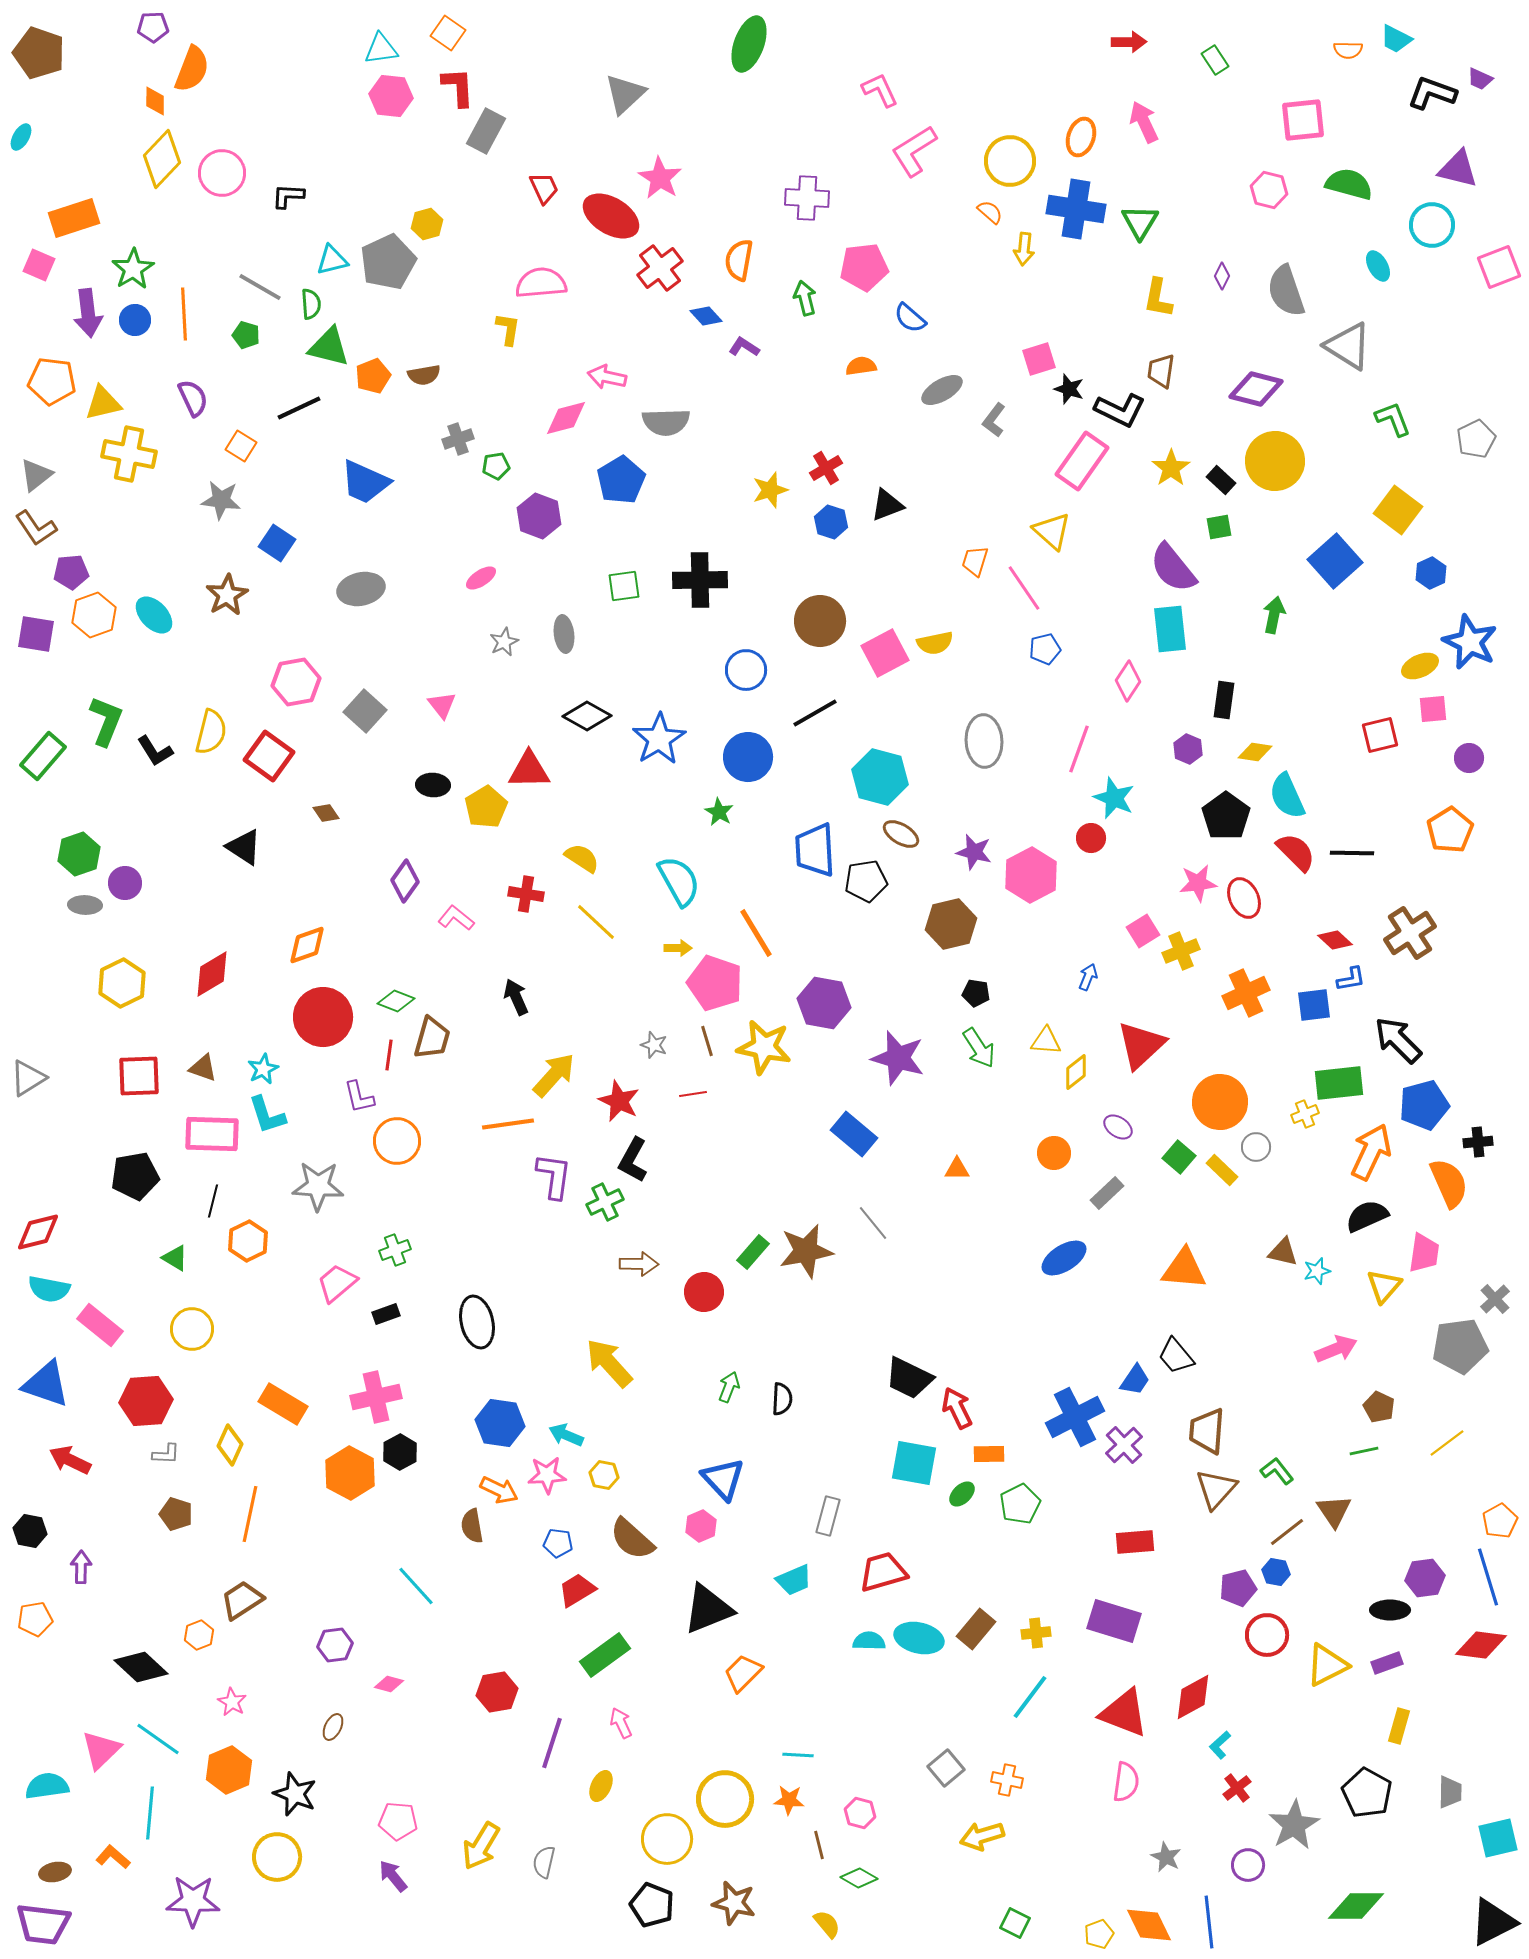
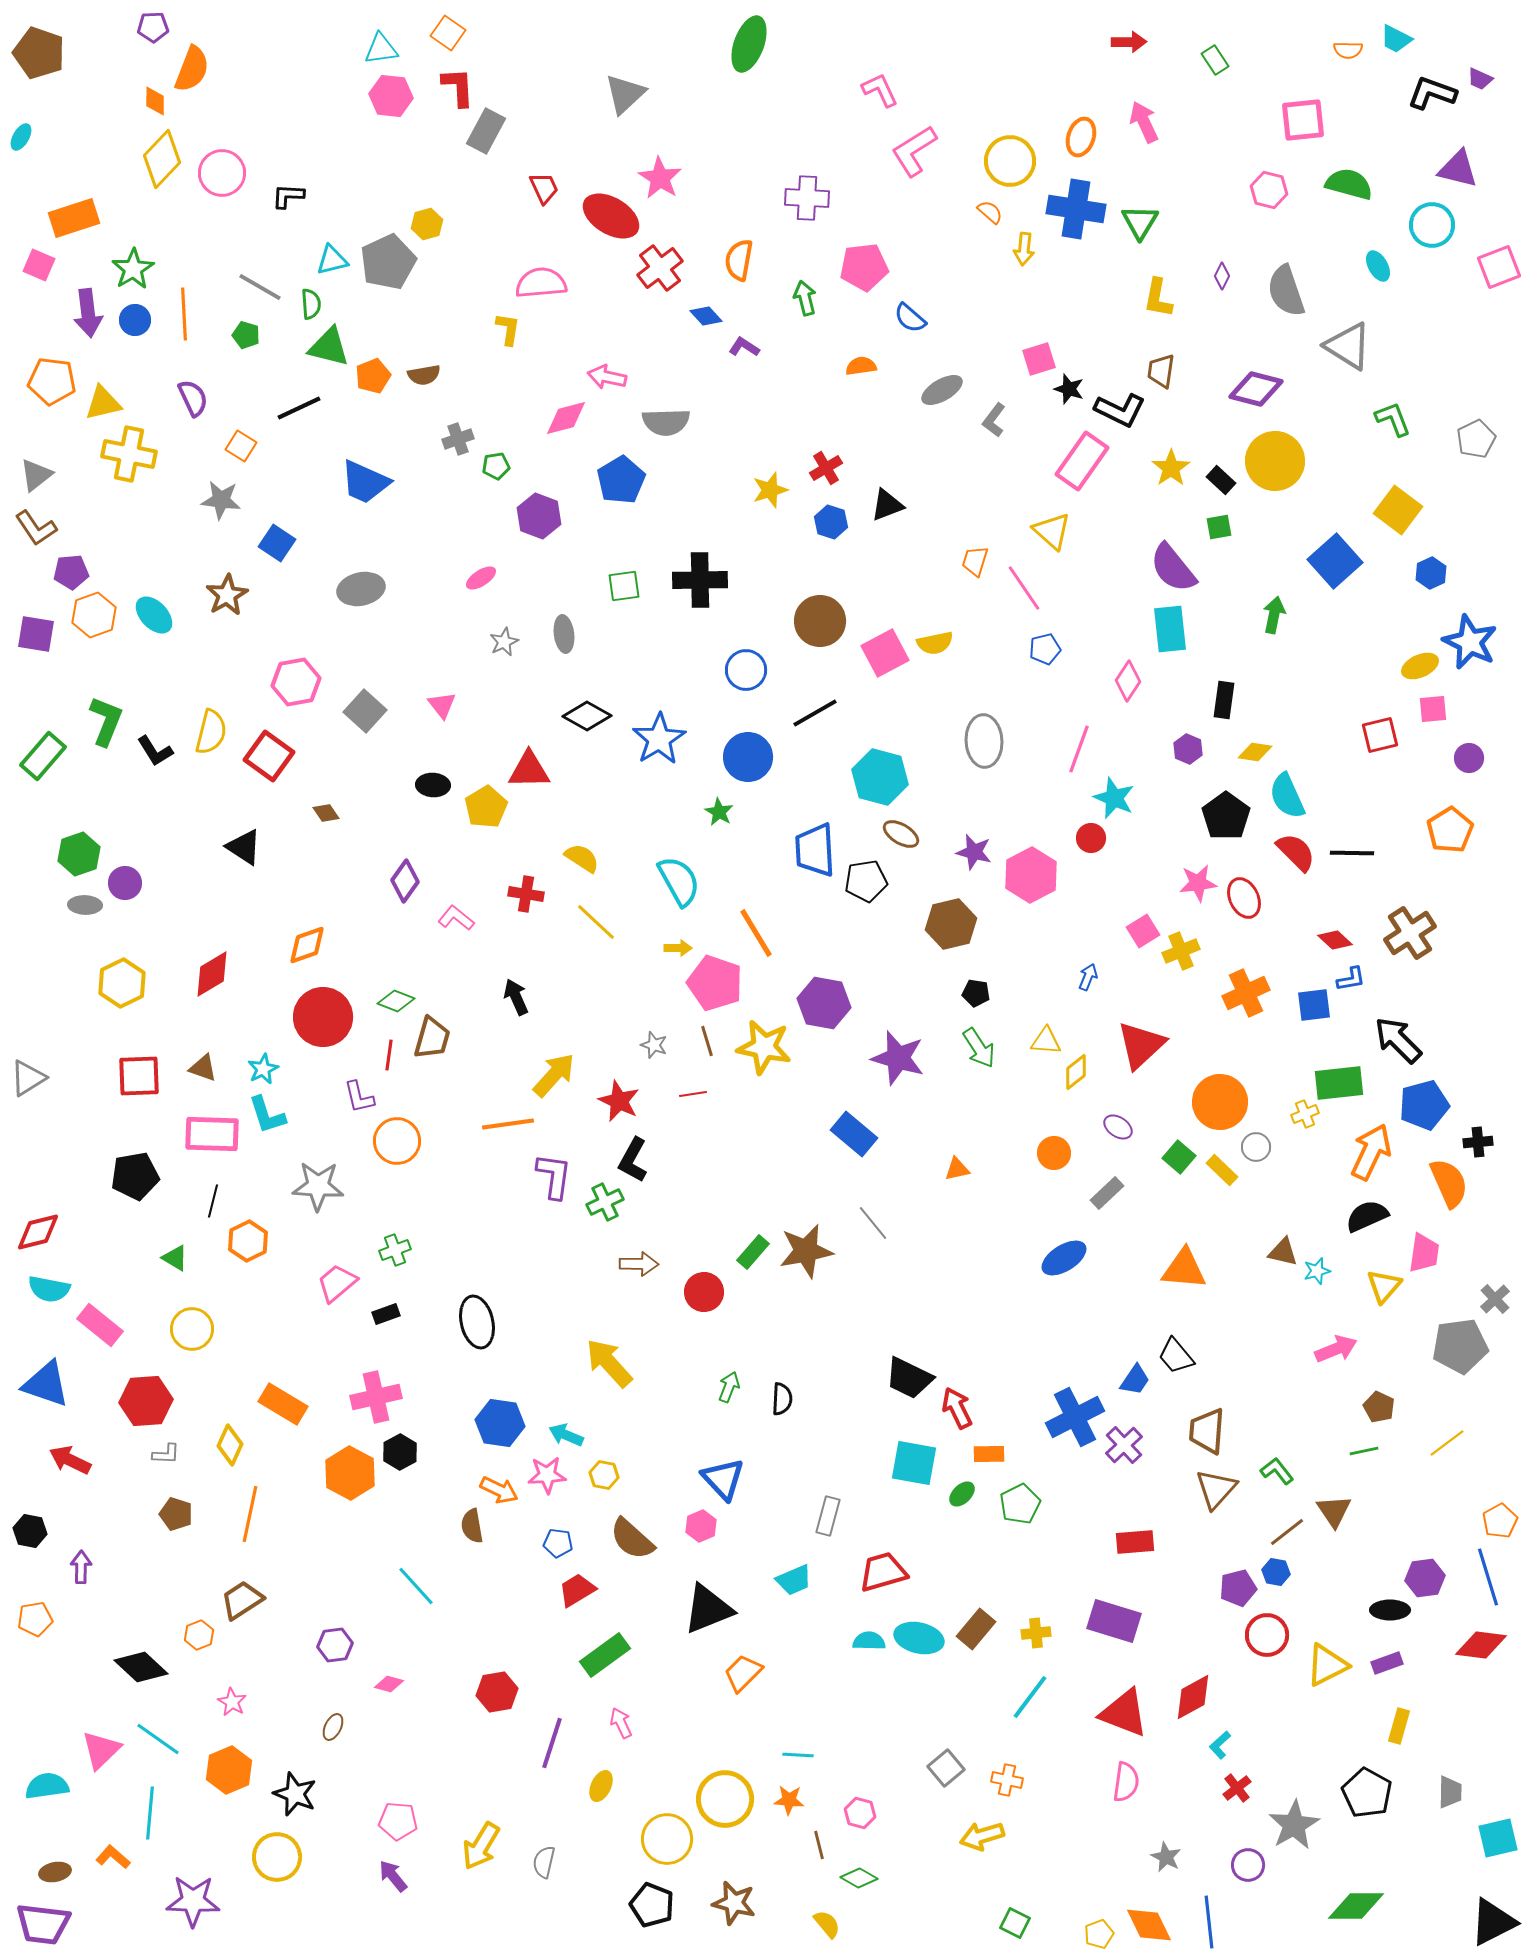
orange triangle at (957, 1169): rotated 12 degrees counterclockwise
